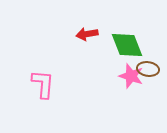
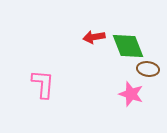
red arrow: moved 7 px right, 3 px down
green diamond: moved 1 px right, 1 px down
pink star: moved 18 px down
